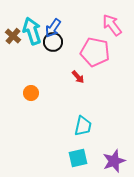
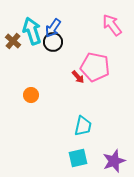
brown cross: moved 5 px down
pink pentagon: moved 15 px down
orange circle: moved 2 px down
